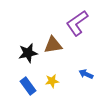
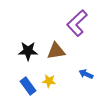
purple L-shape: rotated 8 degrees counterclockwise
brown triangle: moved 3 px right, 6 px down
black star: moved 2 px up; rotated 12 degrees clockwise
yellow star: moved 3 px left; rotated 16 degrees clockwise
